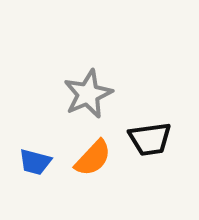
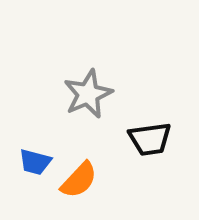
orange semicircle: moved 14 px left, 22 px down
